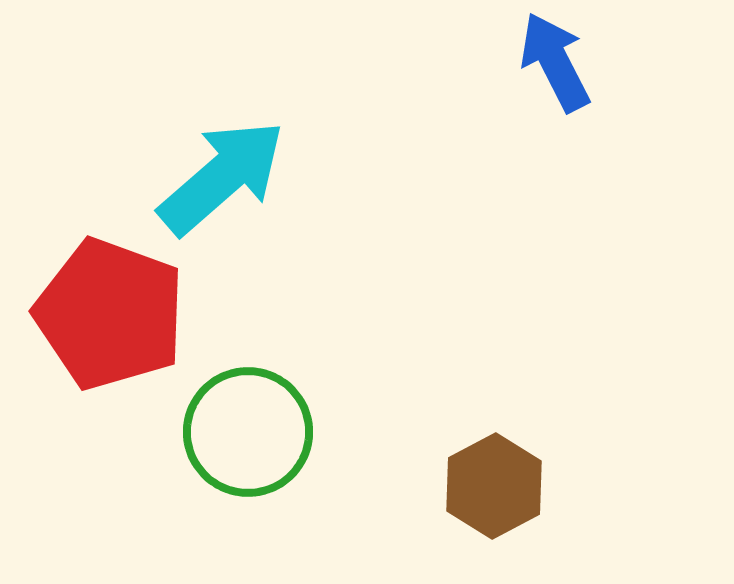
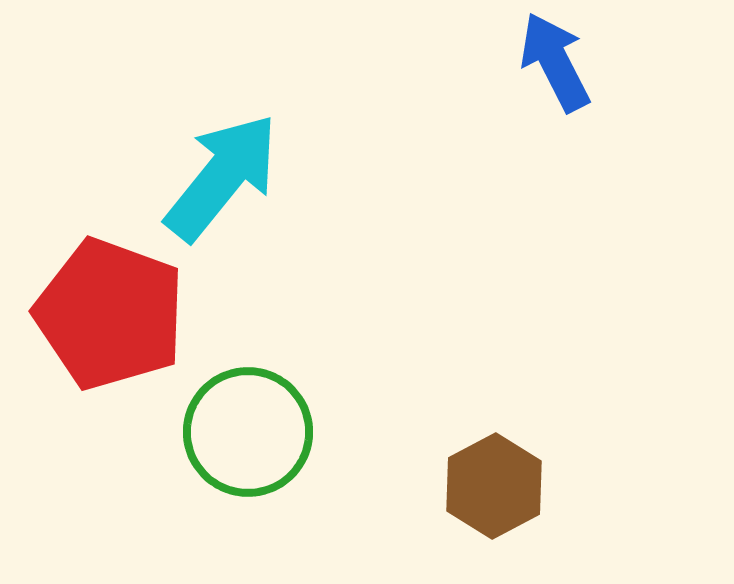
cyan arrow: rotated 10 degrees counterclockwise
